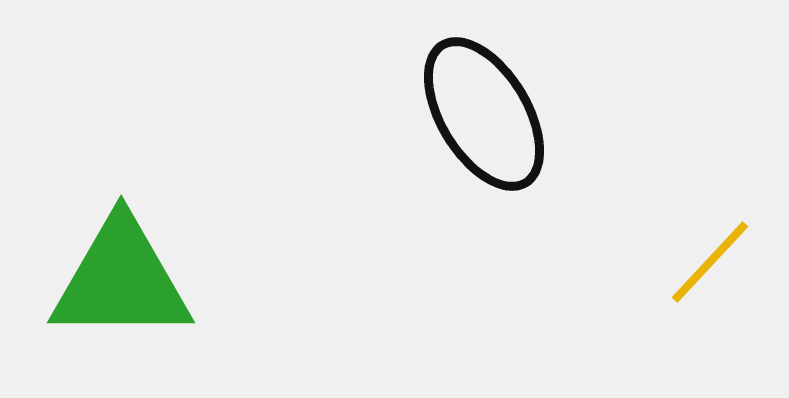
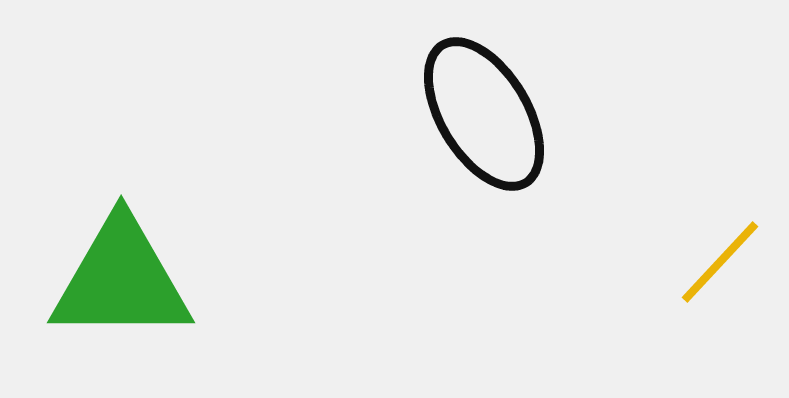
yellow line: moved 10 px right
